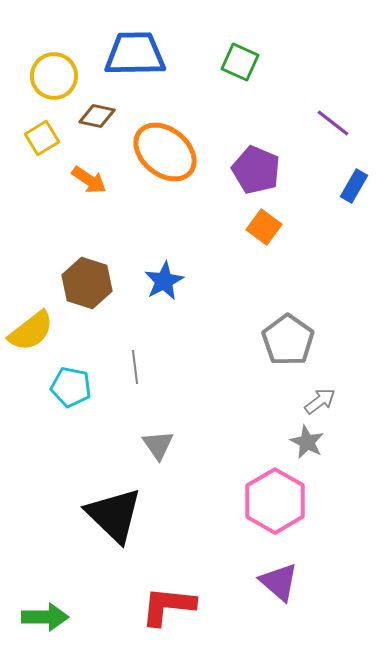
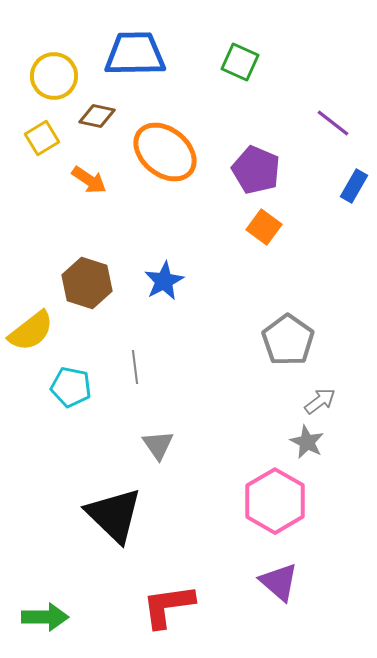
red L-shape: rotated 14 degrees counterclockwise
